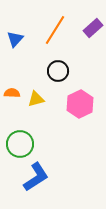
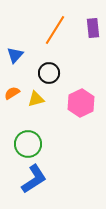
purple rectangle: rotated 54 degrees counterclockwise
blue triangle: moved 16 px down
black circle: moved 9 px left, 2 px down
orange semicircle: rotated 35 degrees counterclockwise
pink hexagon: moved 1 px right, 1 px up
green circle: moved 8 px right
blue L-shape: moved 2 px left, 2 px down
